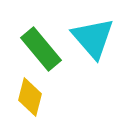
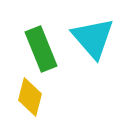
green rectangle: rotated 18 degrees clockwise
